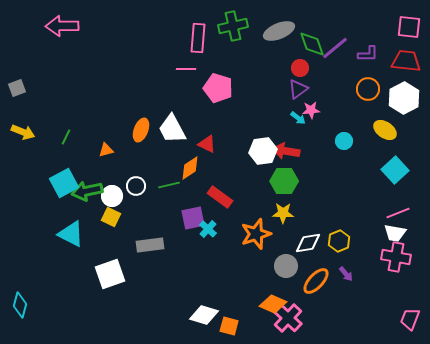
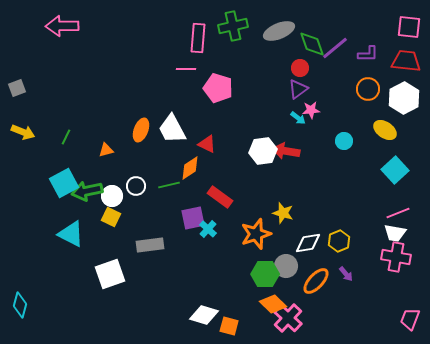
green hexagon at (284, 181): moved 19 px left, 93 px down
yellow star at (283, 213): rotated 15 degrees clockwise
orange diamond at (273, 304): rotated 20 degrees clockwise
